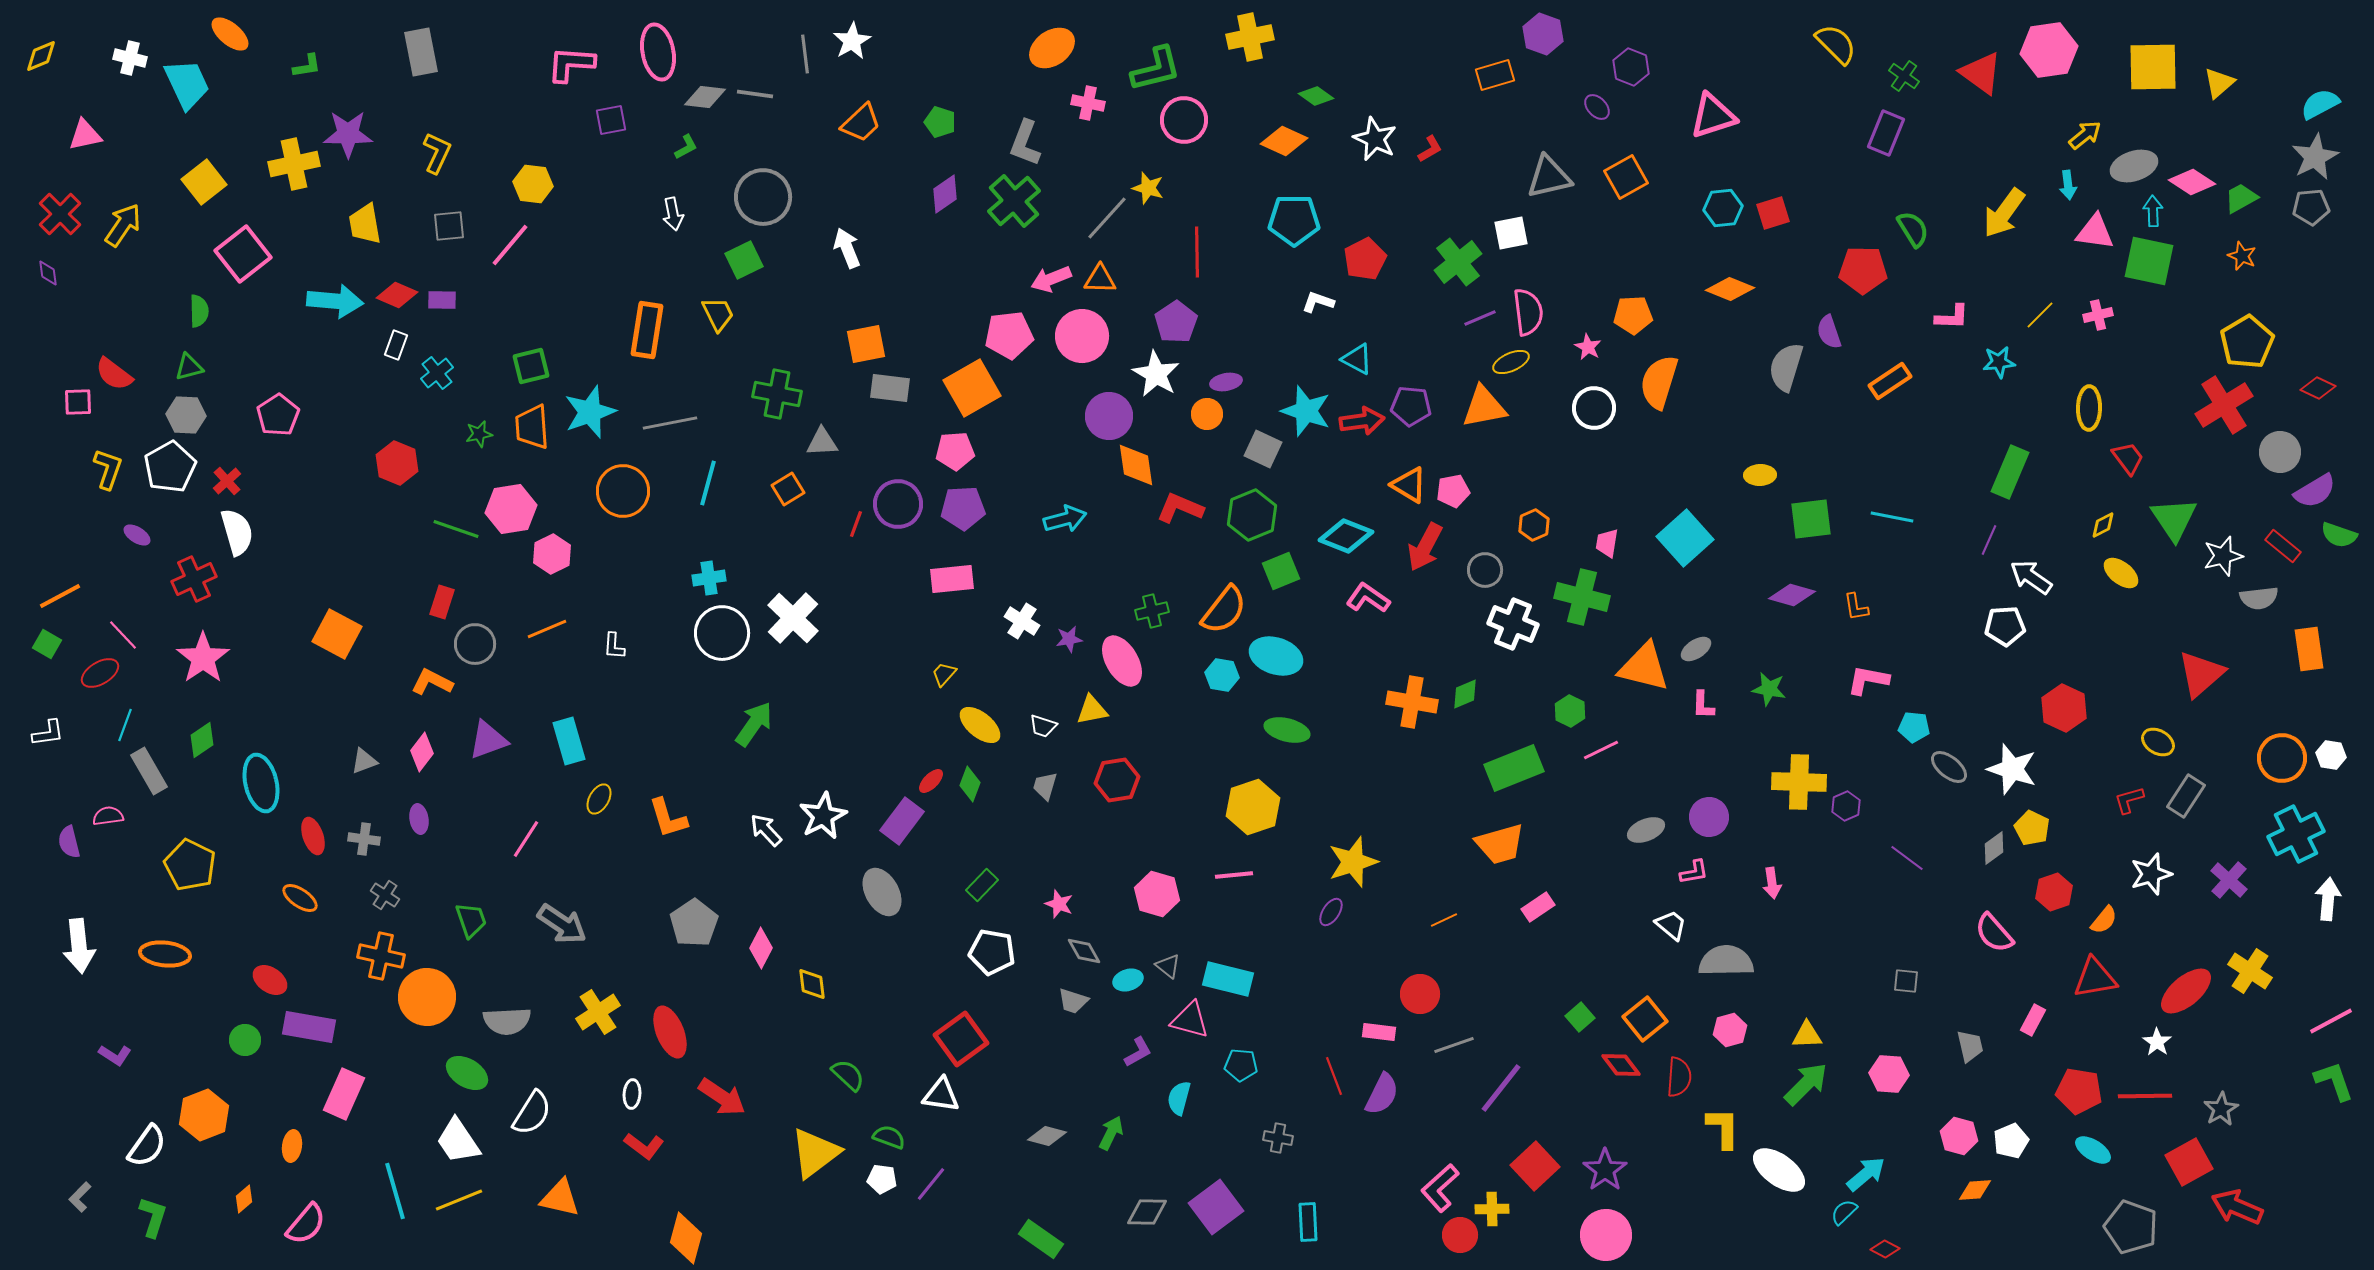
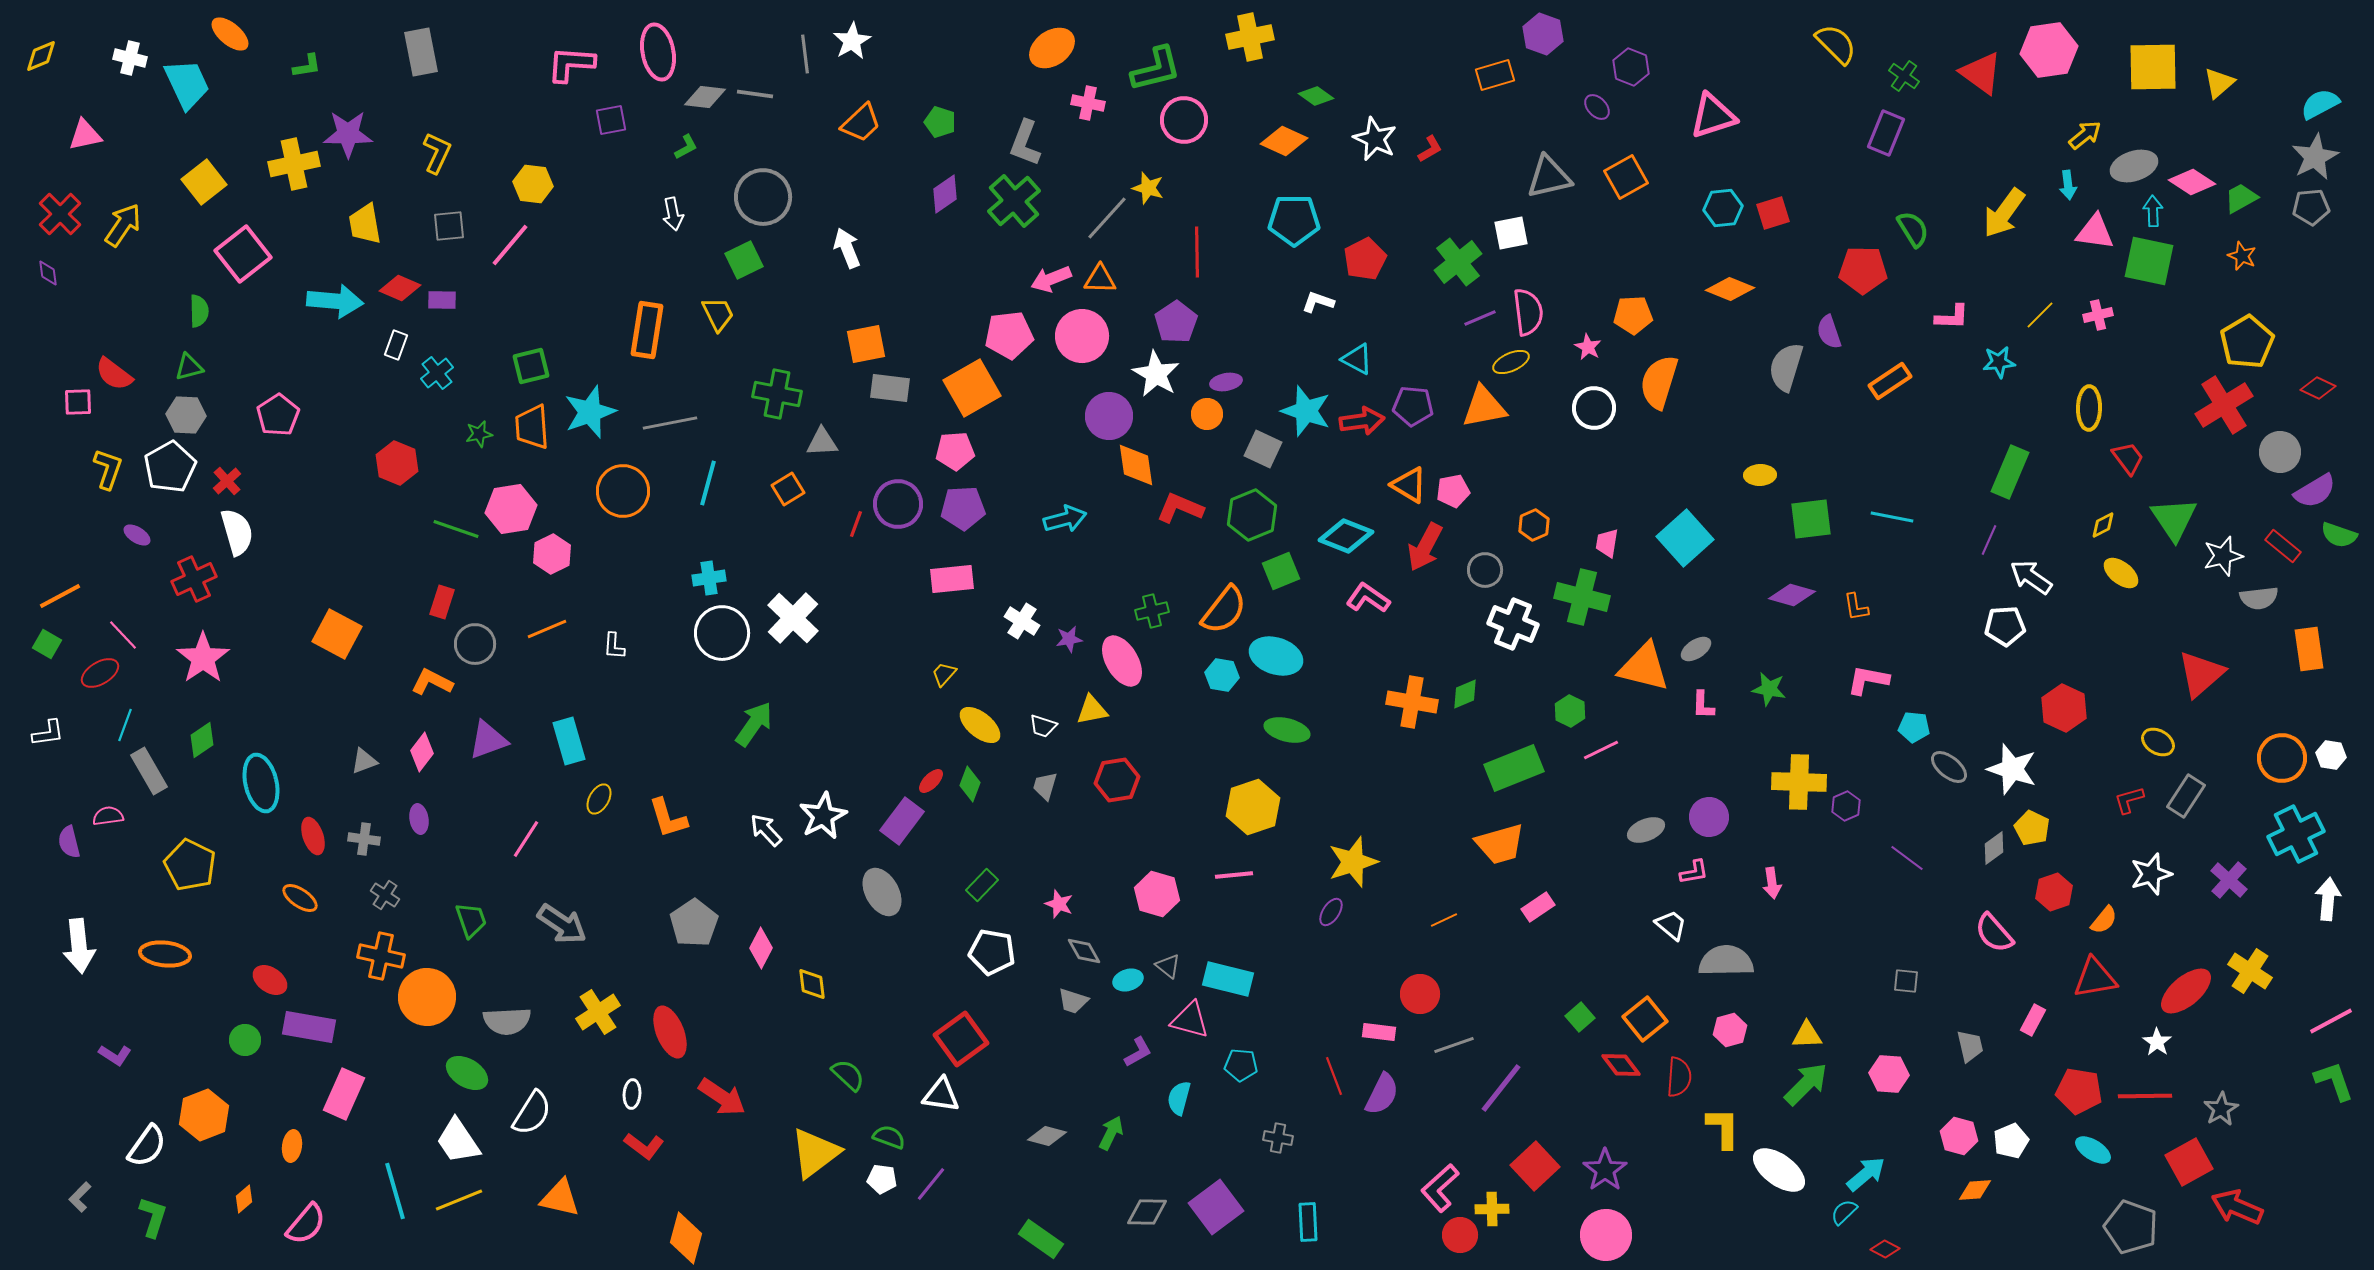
red diamond at (397, 295): moved 3 px right, 7 px up
purple pentagon at (1411, 406): moved 2 px right
